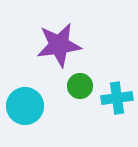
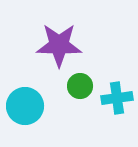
purple star: rotated 9 degrees clockwise
